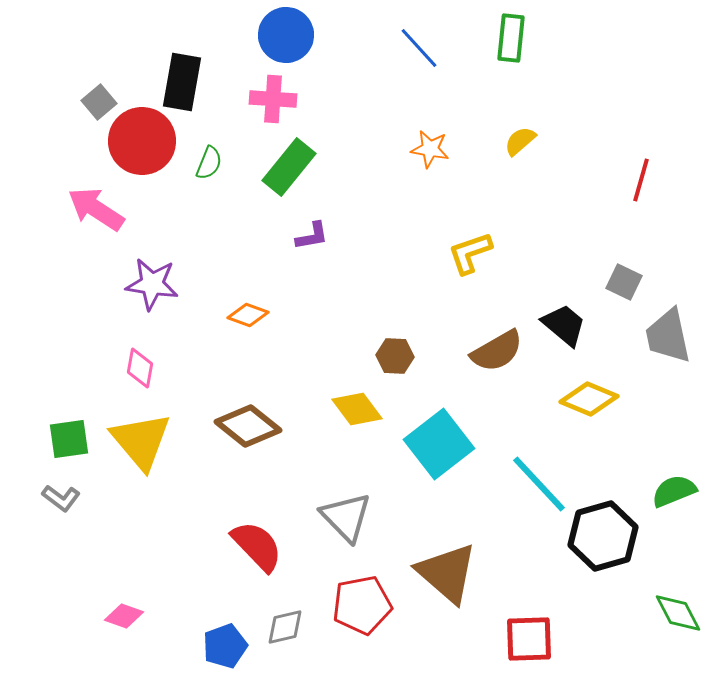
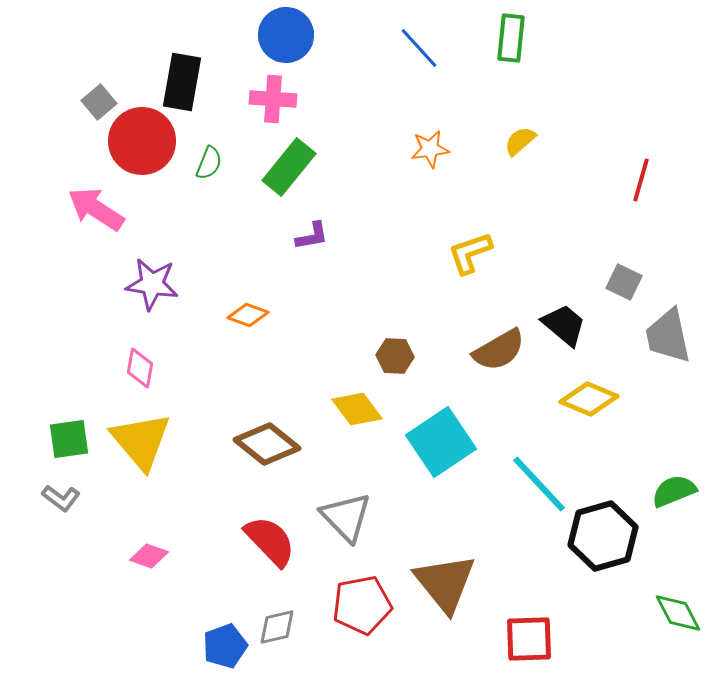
orange star at (430, 149): rotated 18 degrees counterclockwise
brown semicircle at (497, 351): moved 2 px right, 1 px up
brown diamond at (248, 426): moved 19 px right, 18 px down
cyan square at (439, 444): moved 2 px right, 2 px up; rotated 4 degrees clockwise
red semicircle at (257, 546): moved 13 px right, 5 px up
brown triangle at (447, 573): moved 2 px left, 10 px down; rotated 10 degrees clockwise
pink diamond at (124, 616): moved 25 px right, 60 px up
gray diamond at (285, 627): moved 8 px left
